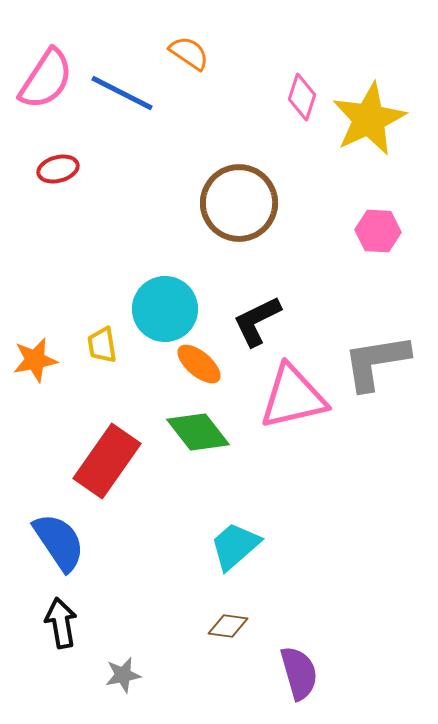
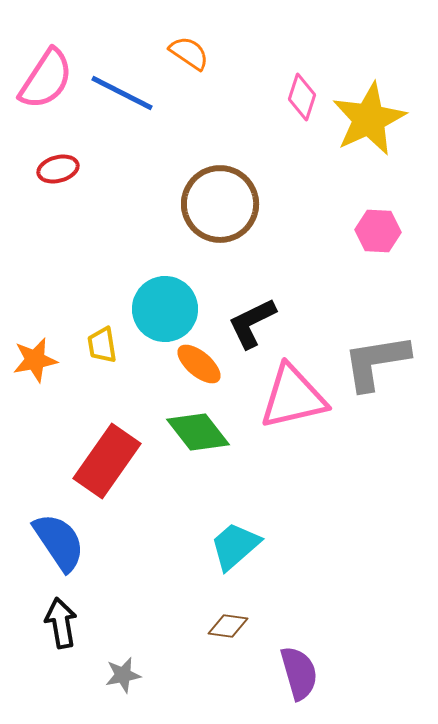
brown circle: moved 19 px left, 1 px down
black L-shape: moved 5 px left, 2 px down
